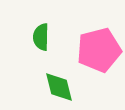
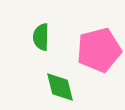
green diamond: moved 1 px right
